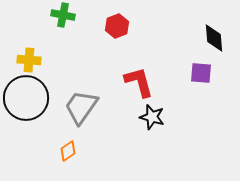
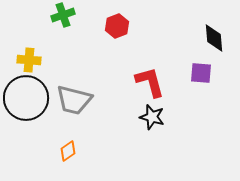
green cross: rotated 30 degrees counterclockwise
red L-shape: moved 11 px right
gray trapezoid: moved 7 px left, 7 px up; rotated 111 degrees counterclockwise
